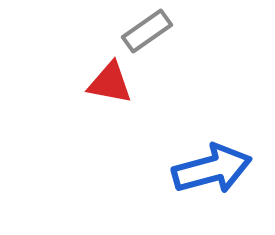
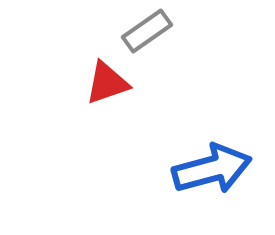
red triangle: moved 3 px left; rotated 30 degrees counterclockwise
